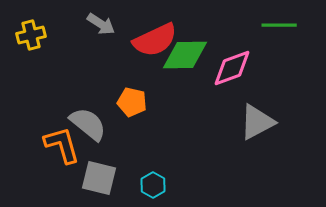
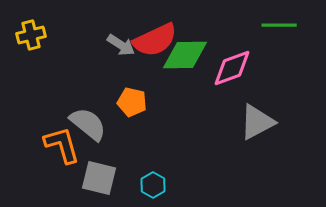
gray arrow: moved 20 px right, 21 px down
